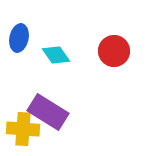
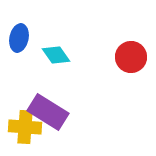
red circle: moved 17 px right, 6 px down
yellow cross: moved 2 px right, 2 px up
